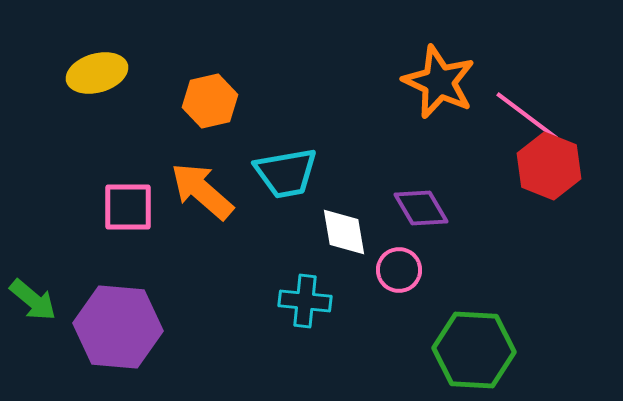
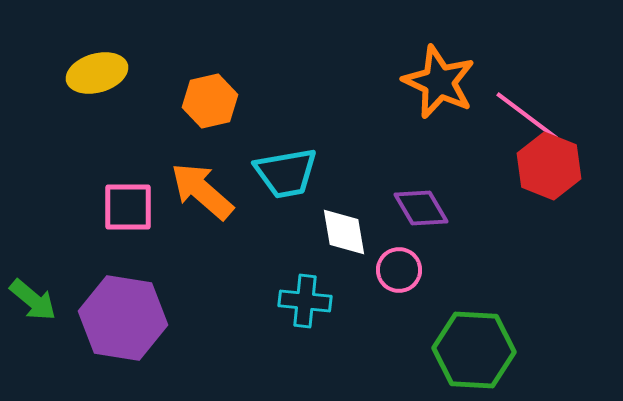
purple hexagon: moved 5 px right, 9 px up; rotated 4 degrees clockwise
